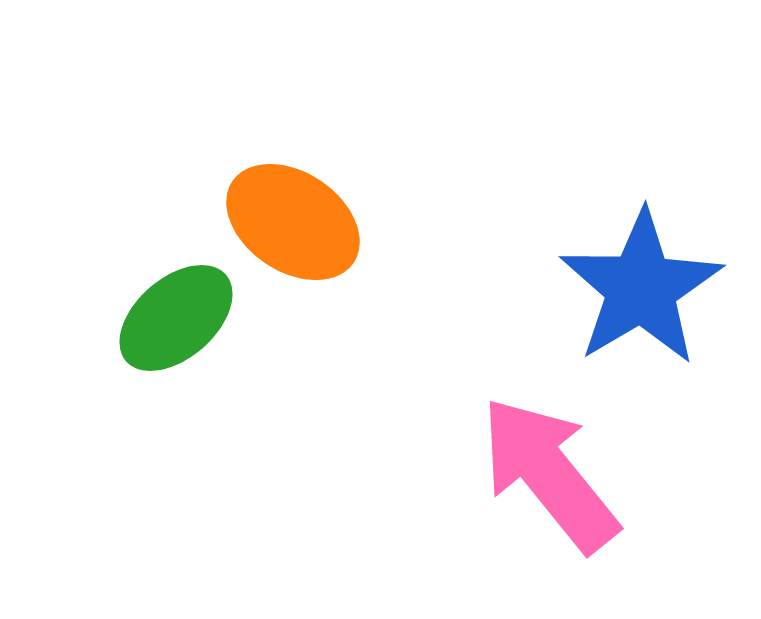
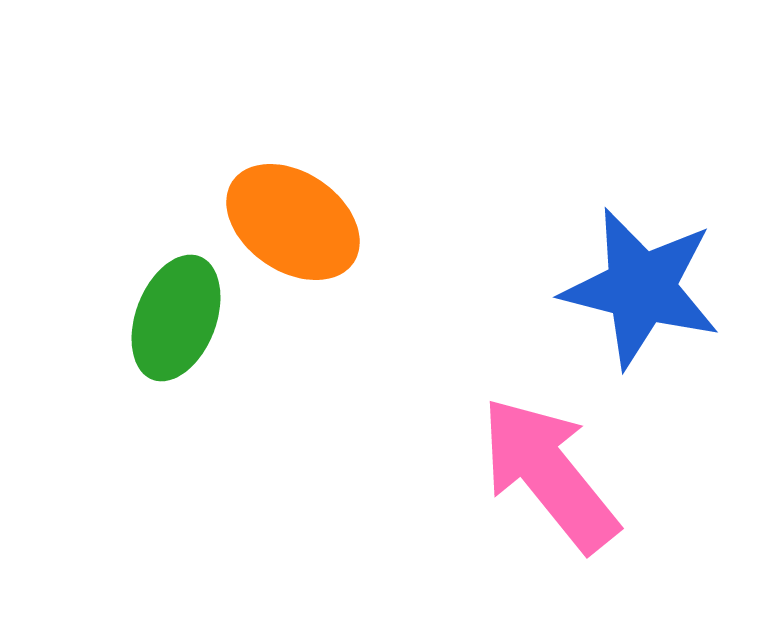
blue star: rotated 27 degrees counterclockwise
green ellipse: rotated 28 degrees counterclockwise
